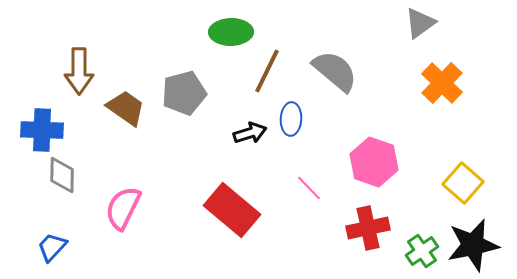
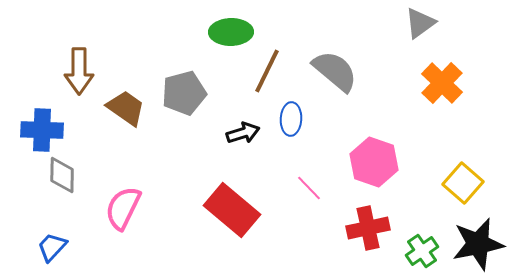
black arrow: moved 7 px left
black star: moved 5 px right, 1 px up
